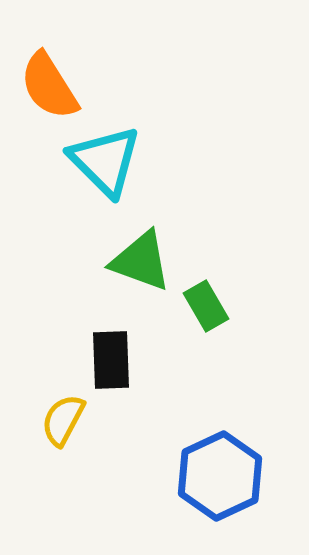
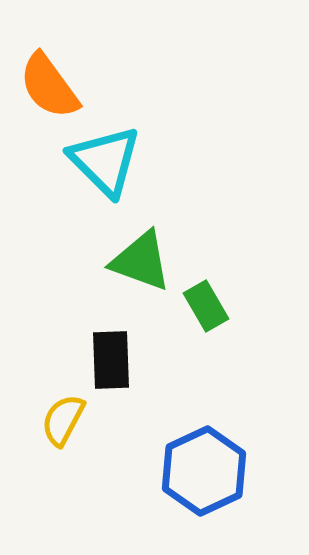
orange semicircle: rotated 4 degrees counterclockwise
blue hexagon: moved 16 px left, 5 px up
